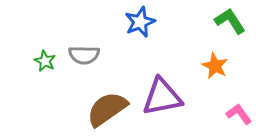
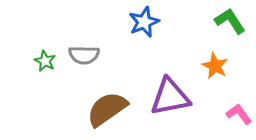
blue star: moved 4 px right
purple triangle: moved 8 px right
